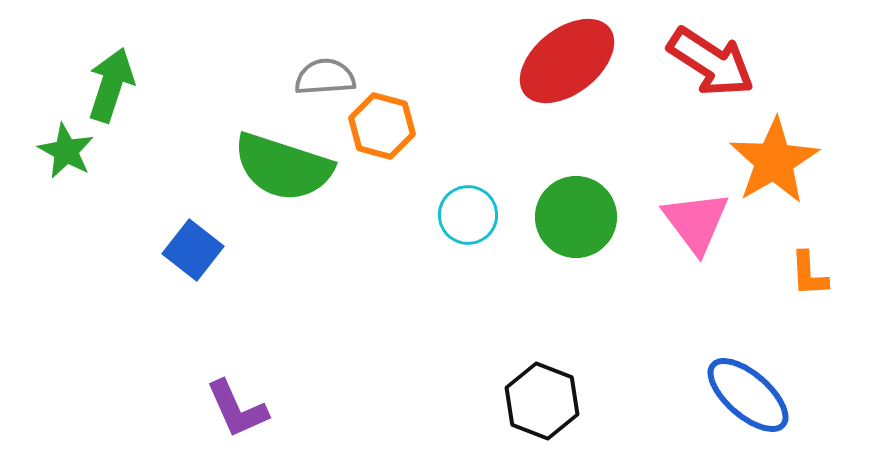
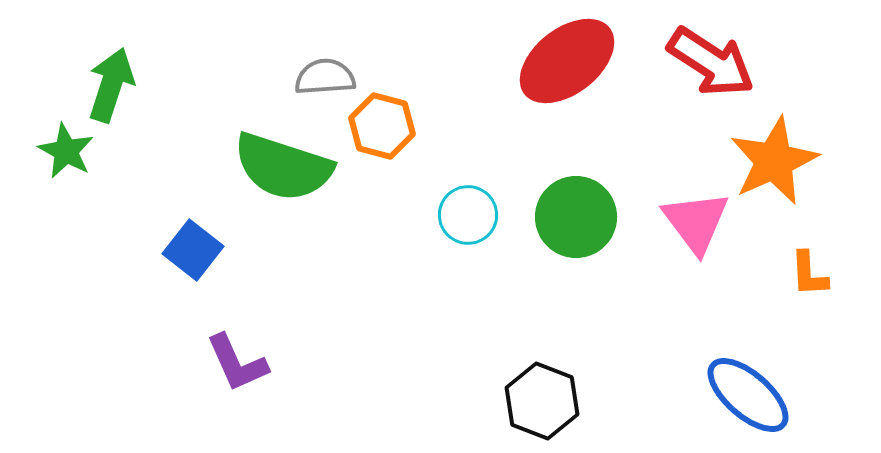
orange star: rotated 6 degrees clockwise
purple L-shape: moved 46 px up
